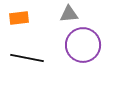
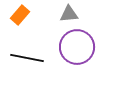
orange rectangle: moved 1 px right, 3 px up; rotated 42 degrees counterclockwise
purple circle: moved 6 px left, 2 px down
